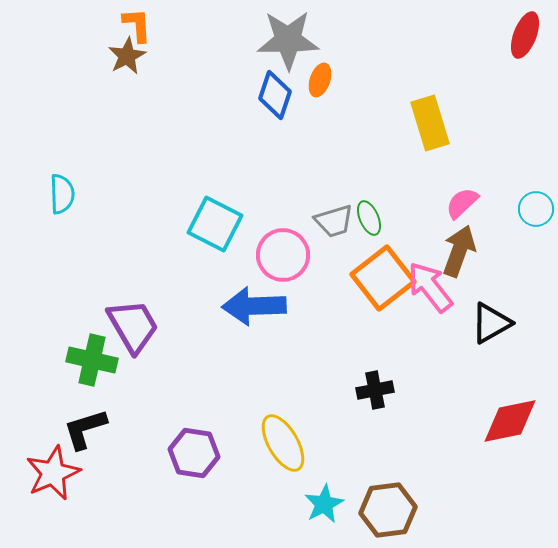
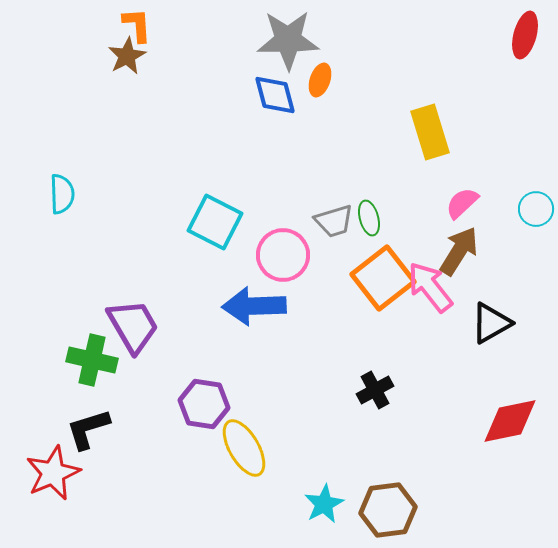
red ellipse: rotated 6 degrees counterclockwise
blue diamond: rotated 33 degrees counterclockwise
yellow rectangle: moved 9 px down
green ellipse: rotated 8 degrees clockwise
cyan square: moved 2 px up
brown arrow: rotated 12 degrees clockwise
black cross: rotated 18 degrees counterclockwise
black L-shape: moved 3 px right
yellow ellipse: moved 39 px left, 5 px down
purple hexagon: moved 10 px right, 49 px up
